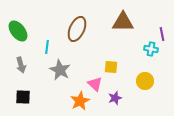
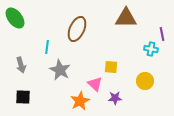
brown triangle: moved 3 px right, 4 px up
green ellipse: moved 3 px left, 13 px up
purple star: rotated 16 degrees clockwise
